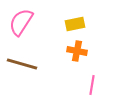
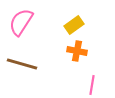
yellow rectangle: moved 1 px left, 1 px down; rotated 24 degrees counterclockwise
